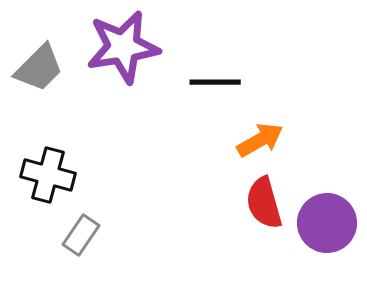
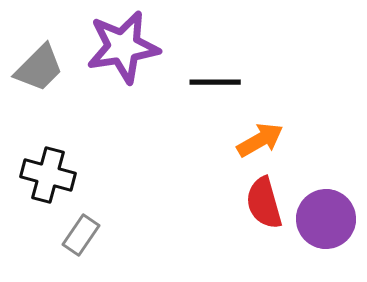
purple circle: moved 1 px left, 4 px up
